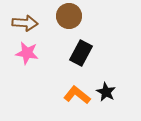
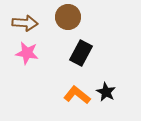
brown circle: moved 1 px left, 1 px down
